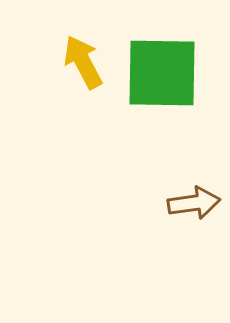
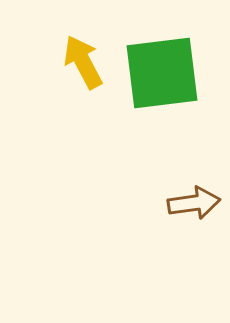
green square: rotated 8 degrees counterclockwise
